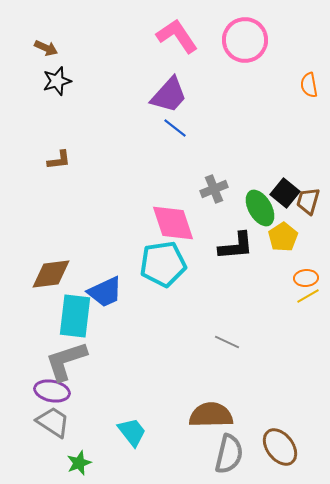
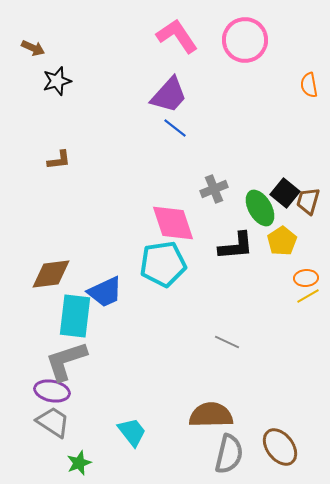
brown arrow: moved 13 px left
yellow pentagon: moved 1 px left, 4 px down
